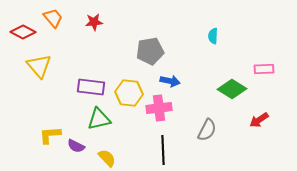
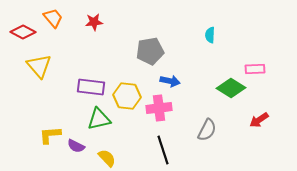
cyan semicircle: moved 3 px left, 1 px up
pink rectangle: moved 9 px left
green diamond: moved 1 px left, 1 px up
yellow hexagon: moved 2 px left, 3 px down
black line: rotated 16 degrees counterclockwise
